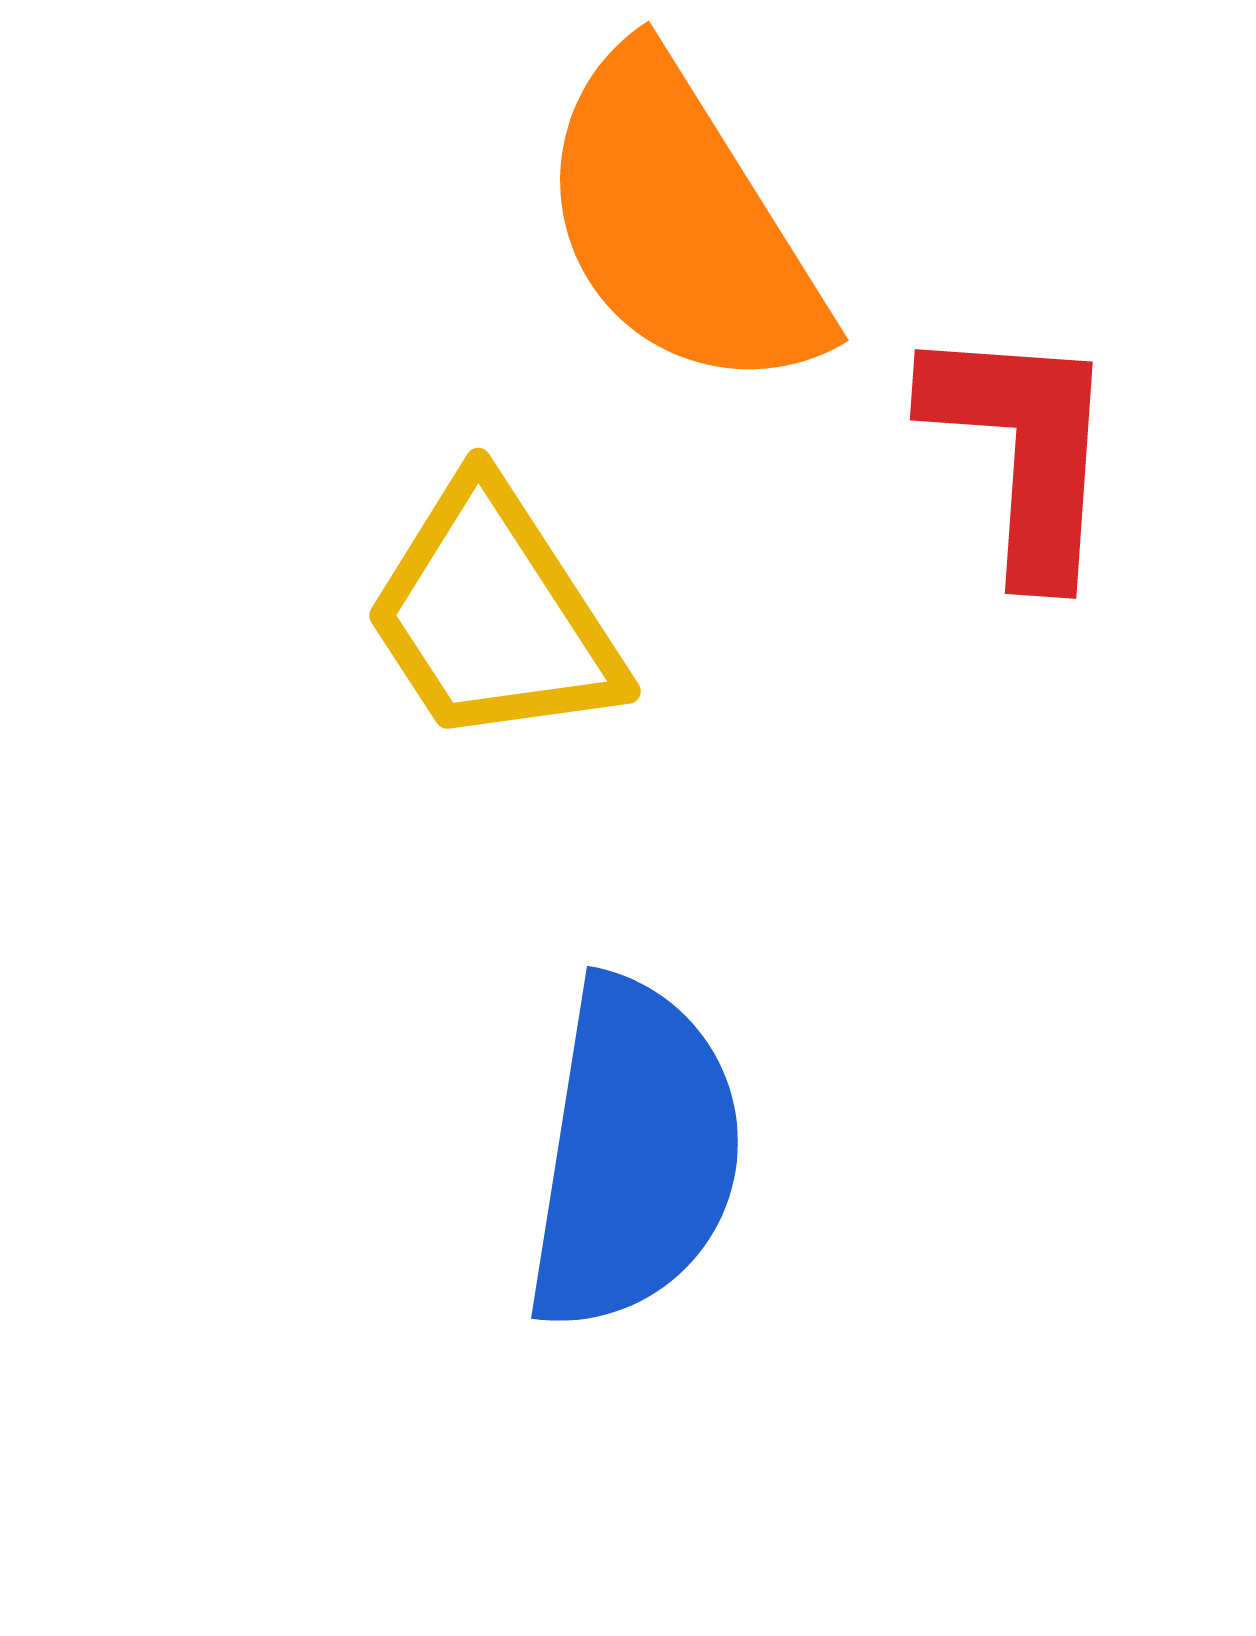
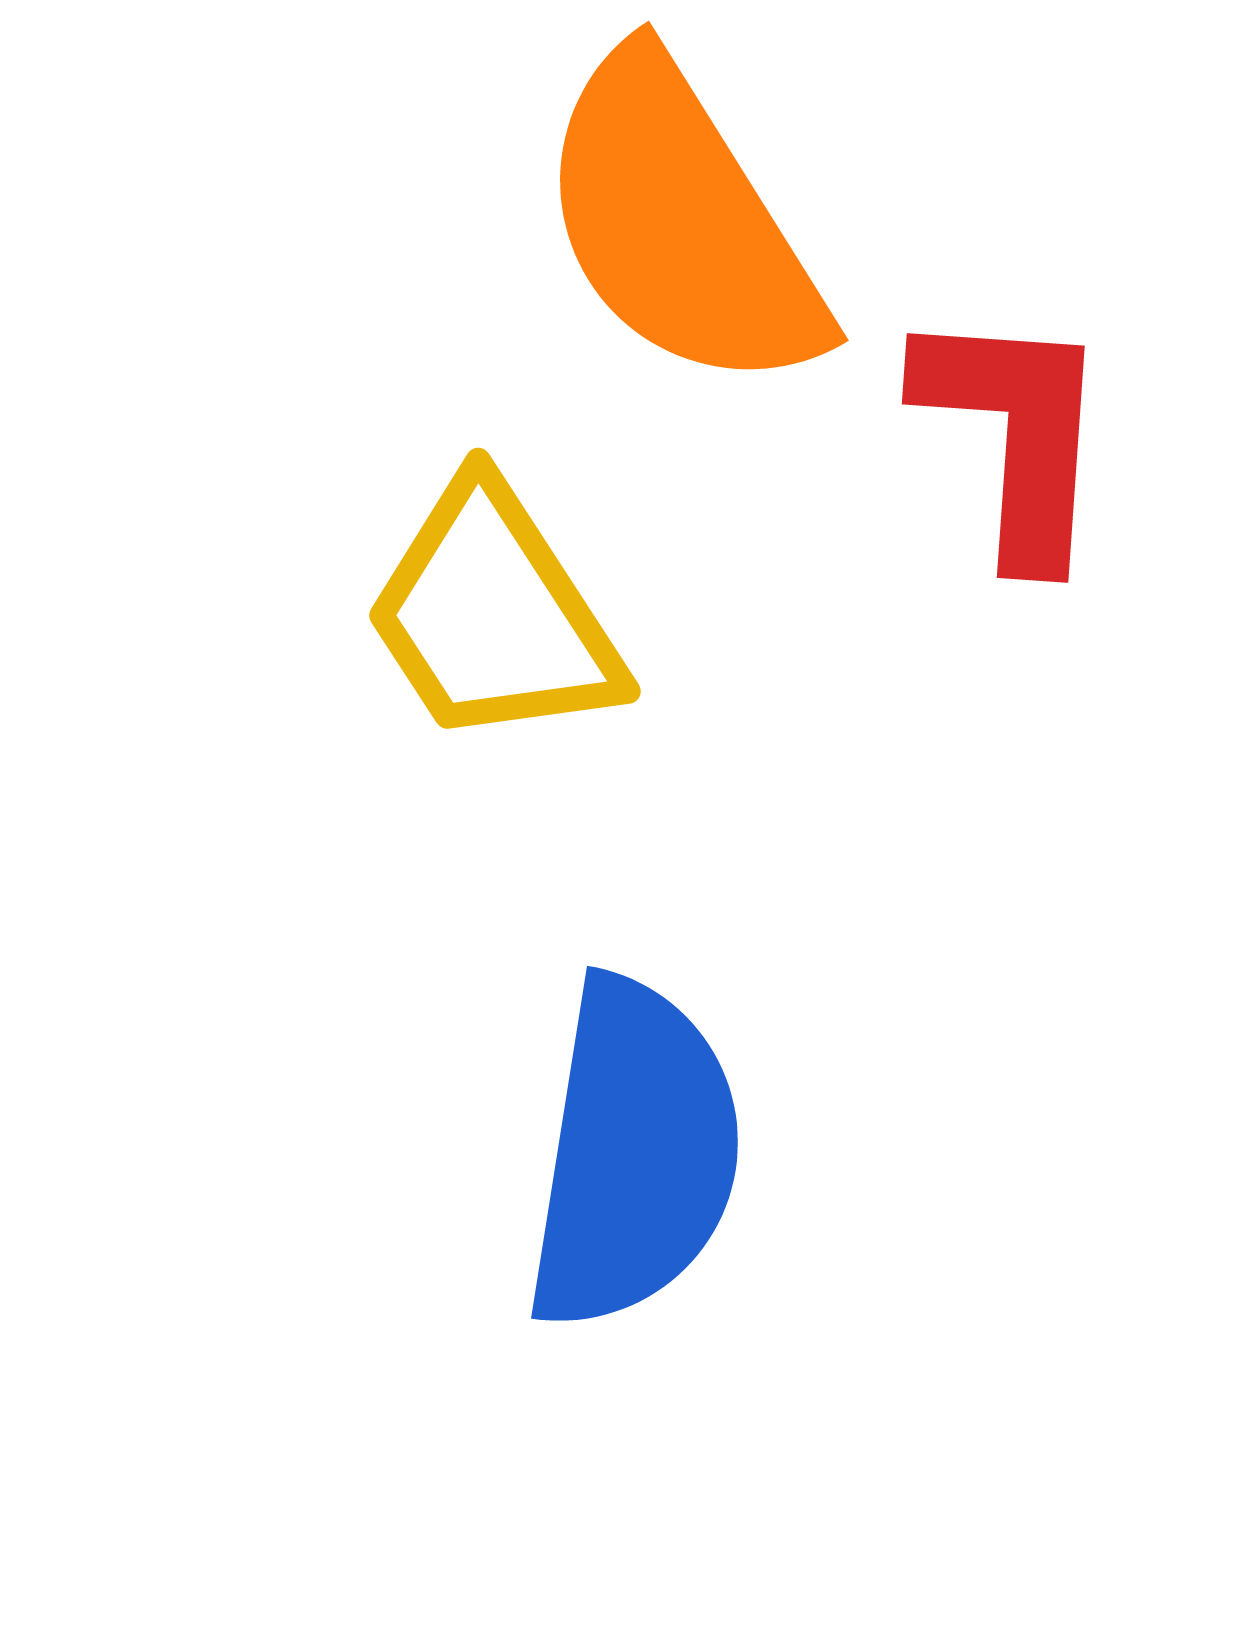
red L-shape: moved 8 px left, 16 px up
